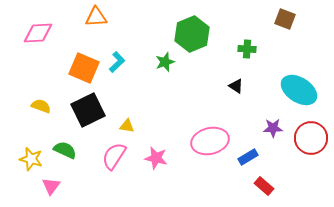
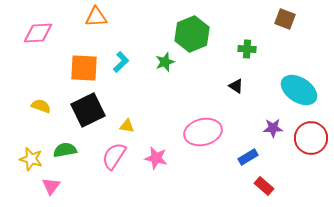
cyan L-shape: moved 4 px right
orange square: rotated 20 degrees counterclockwise
pink ellipse: moved 7 px left, 9 px up
green semicircle: rotated 35 degrees counterclockwise
